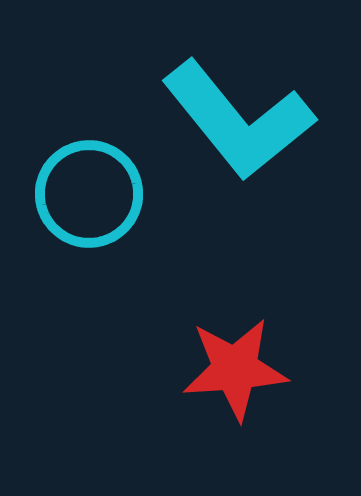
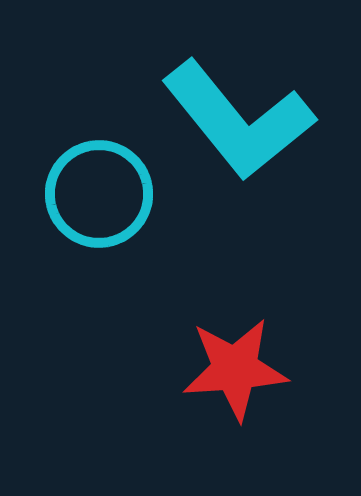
cyan circle: moved 10 px right
